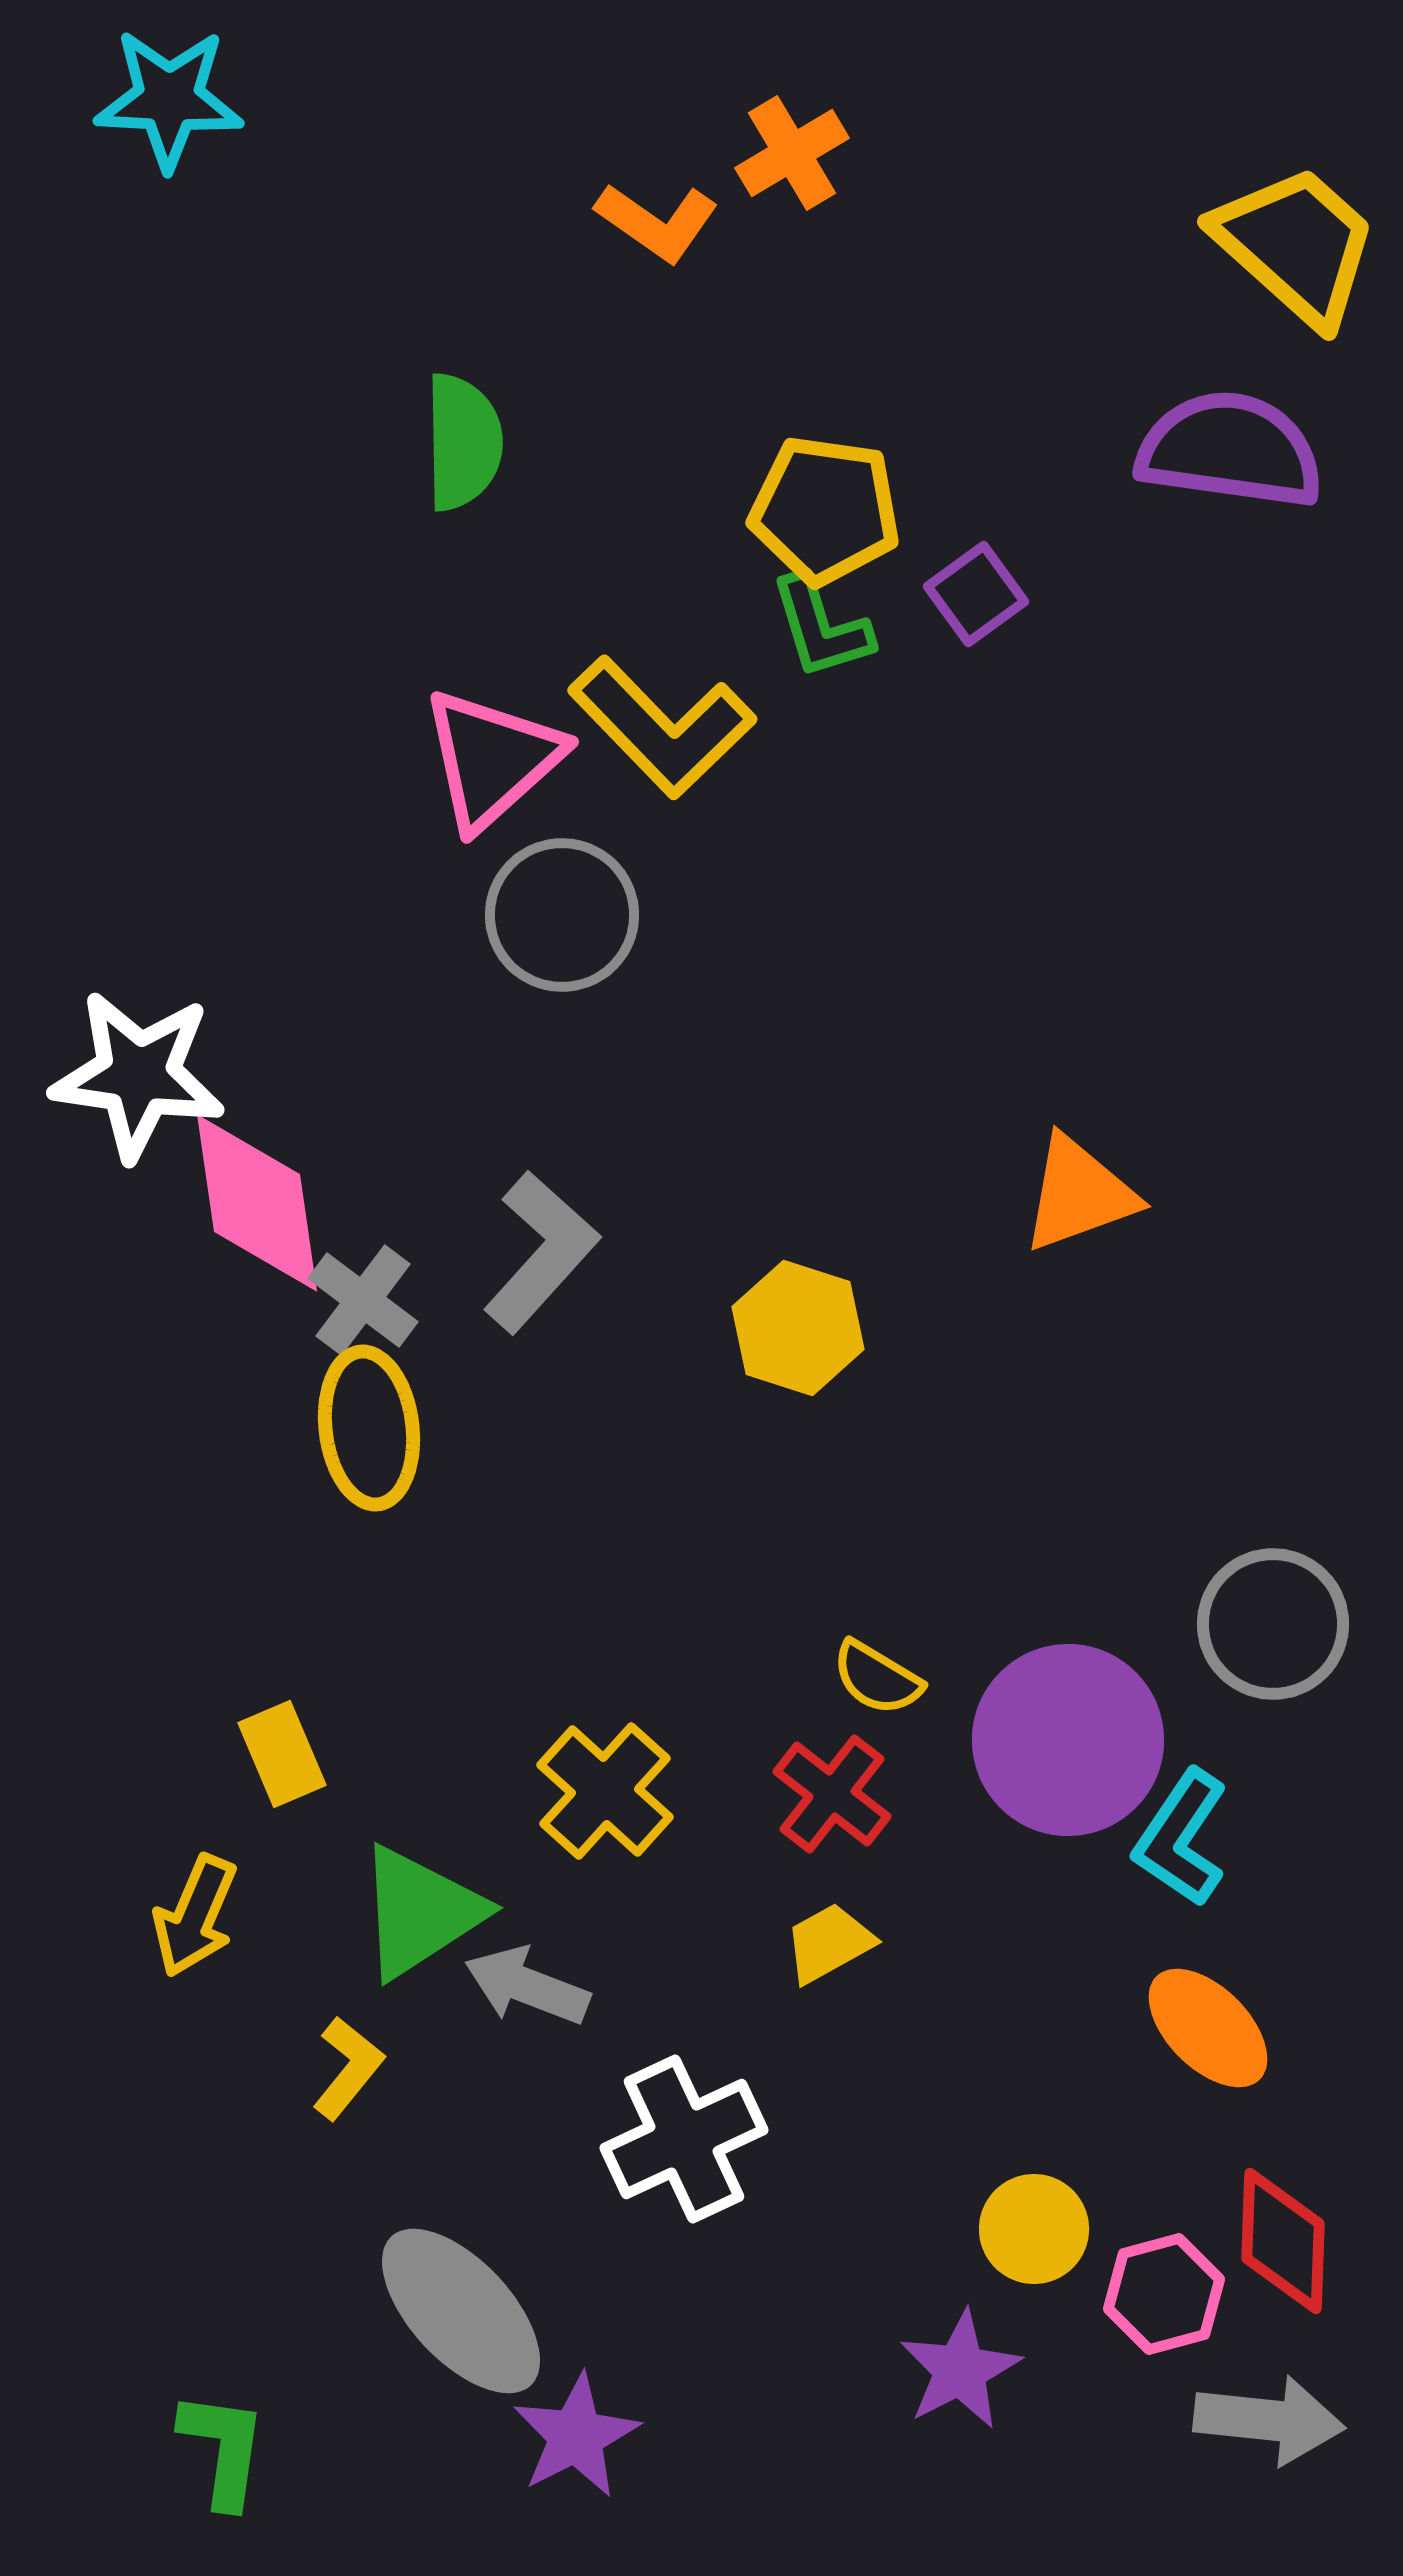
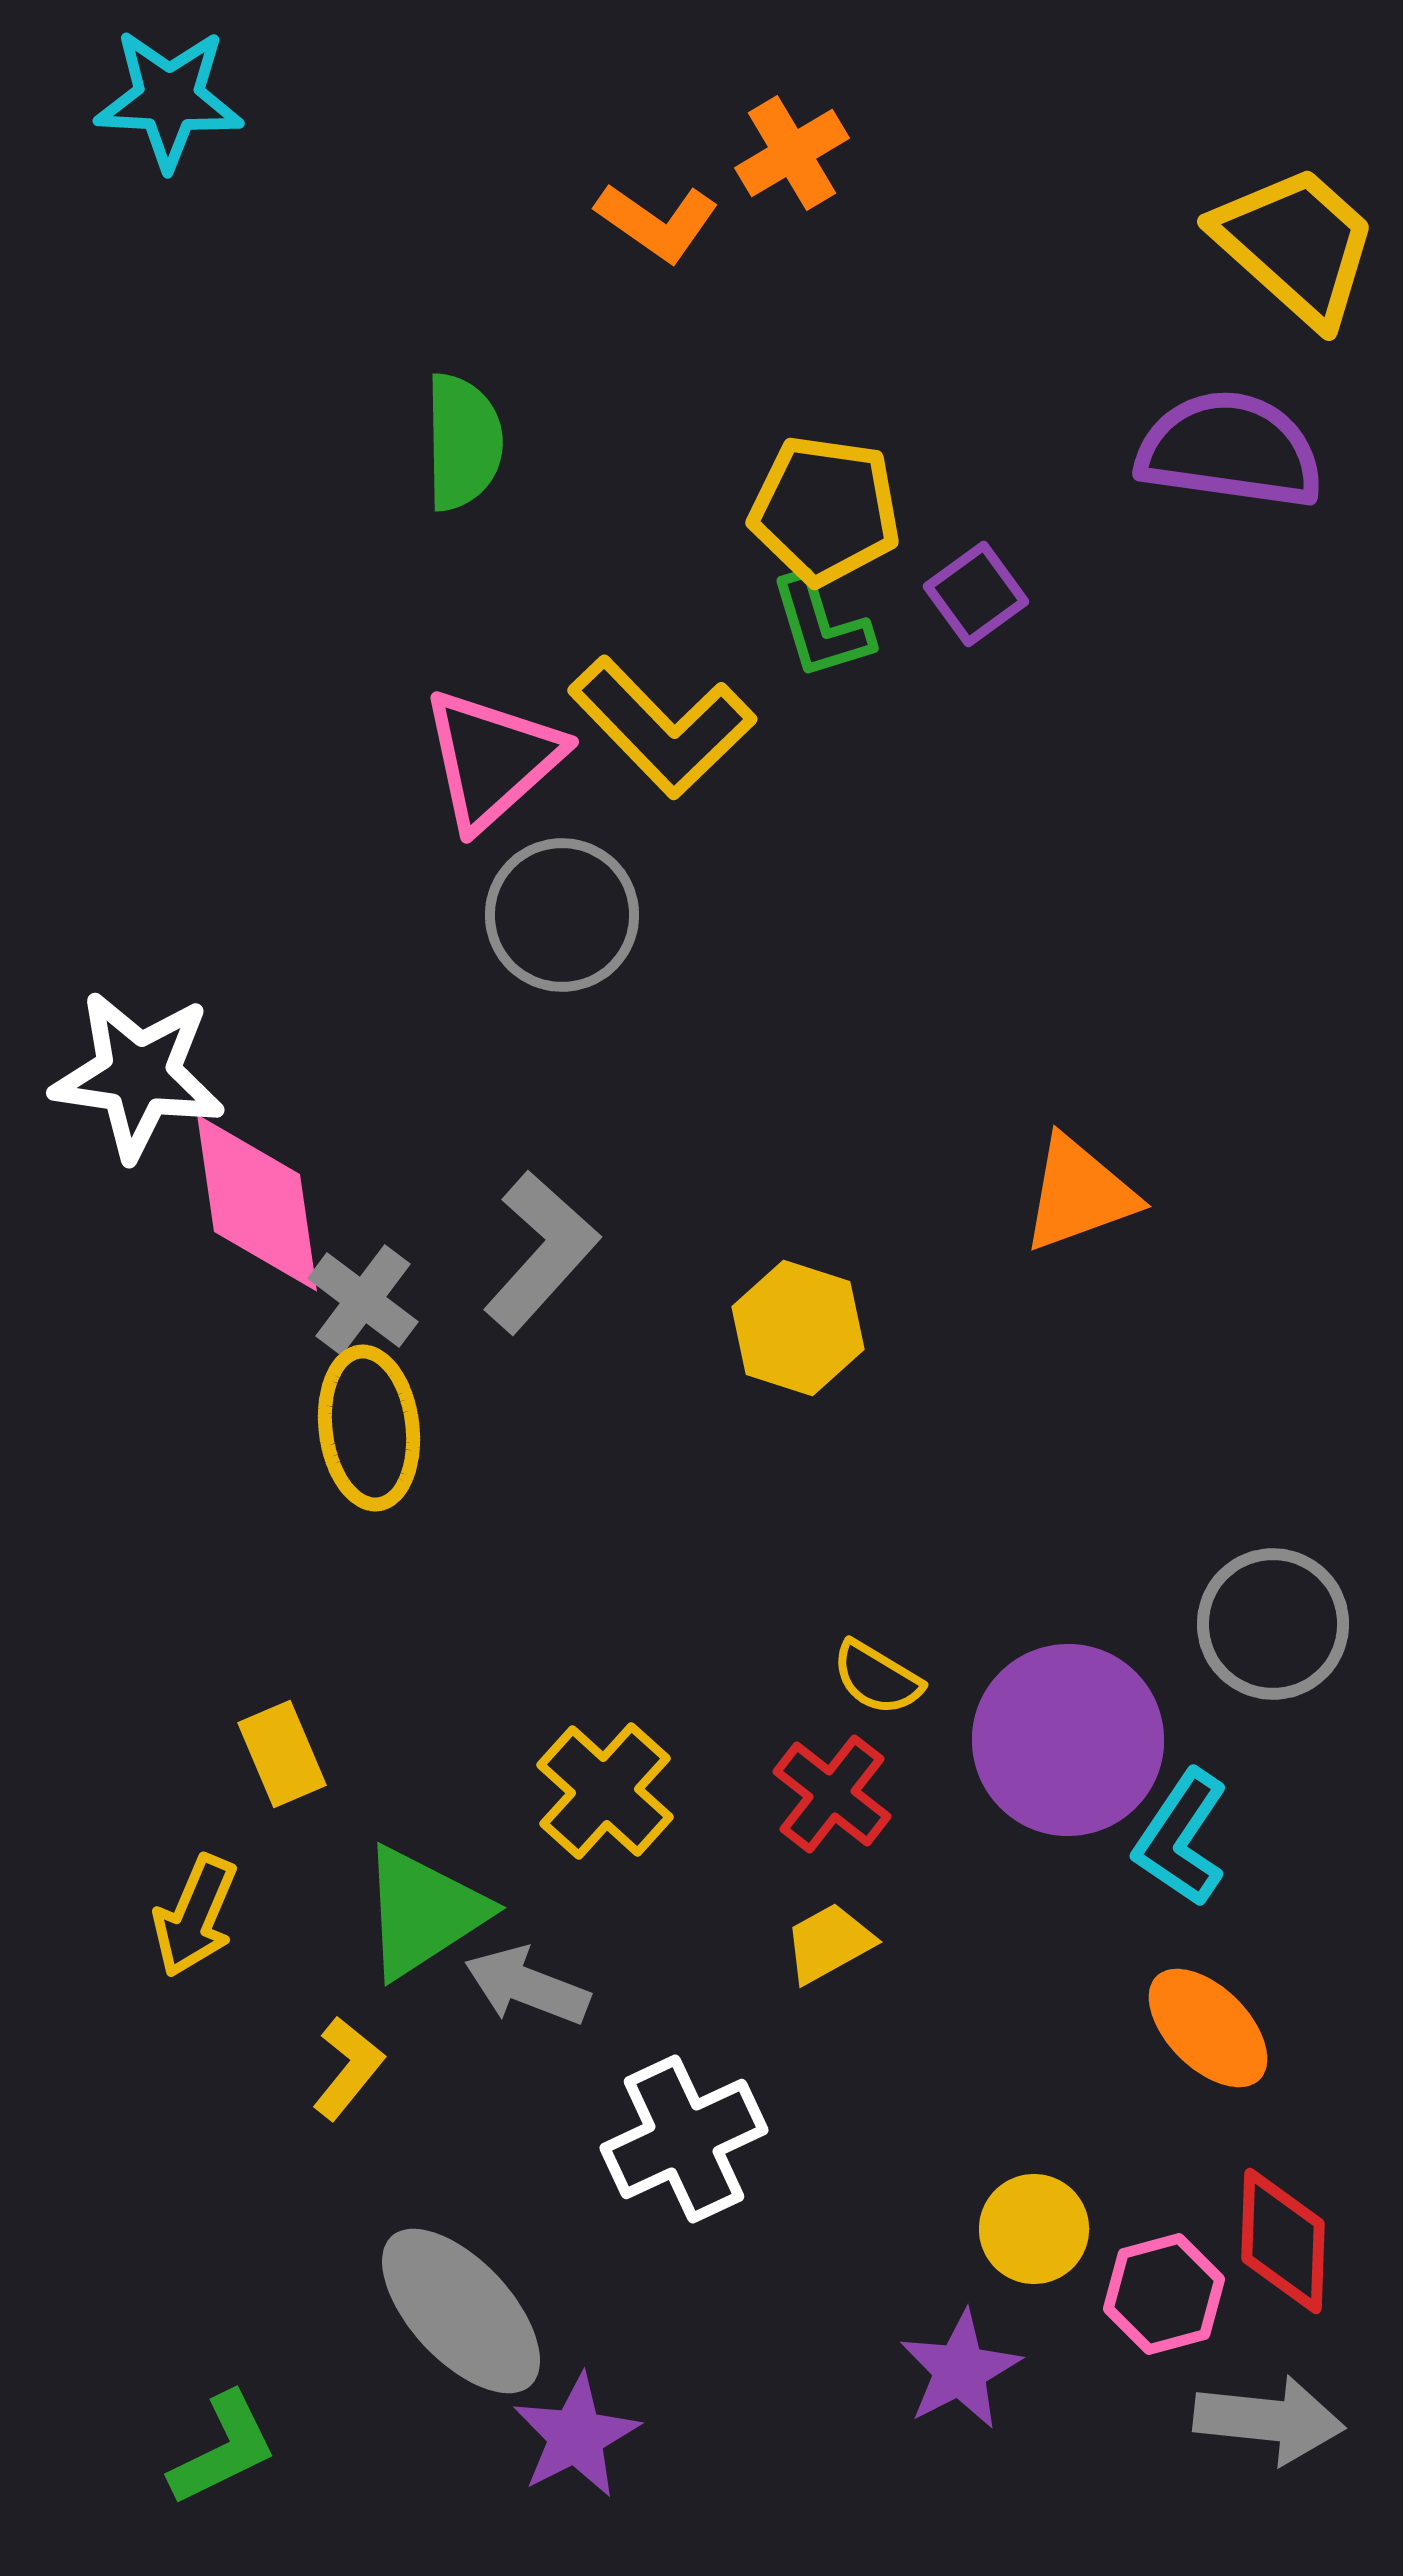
green triangle at (420, 1912): moved 3 px right
green L-shape at (223, 2449): rotated 56 degrees clockwise
